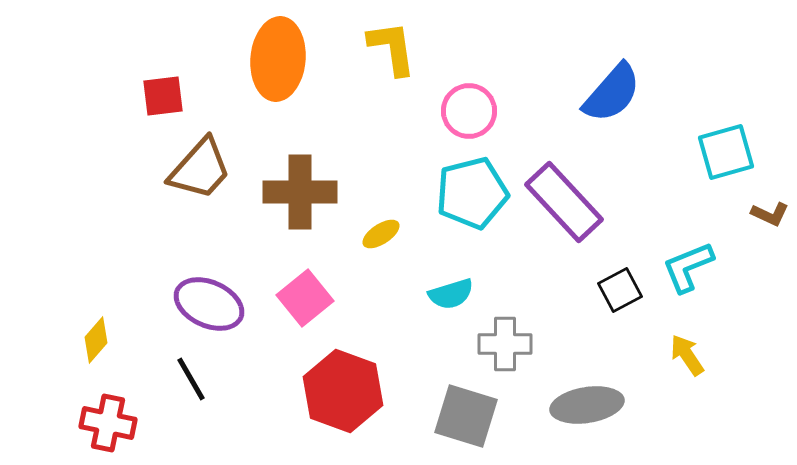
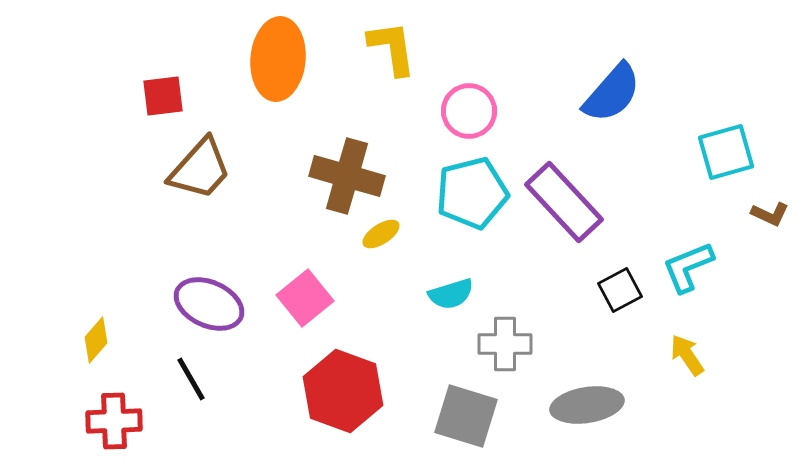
brown cross: moved 47 px right, 16 px up; rotated 16 degrees clockwise
red cross: moved 6 px right, 2 px up; rotated 14 degrees counterclockwise
